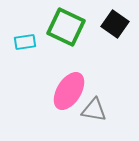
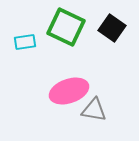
black square: moved 3 px left, 4 px down
pink ellipse: rotated 39 degrees clockwise
